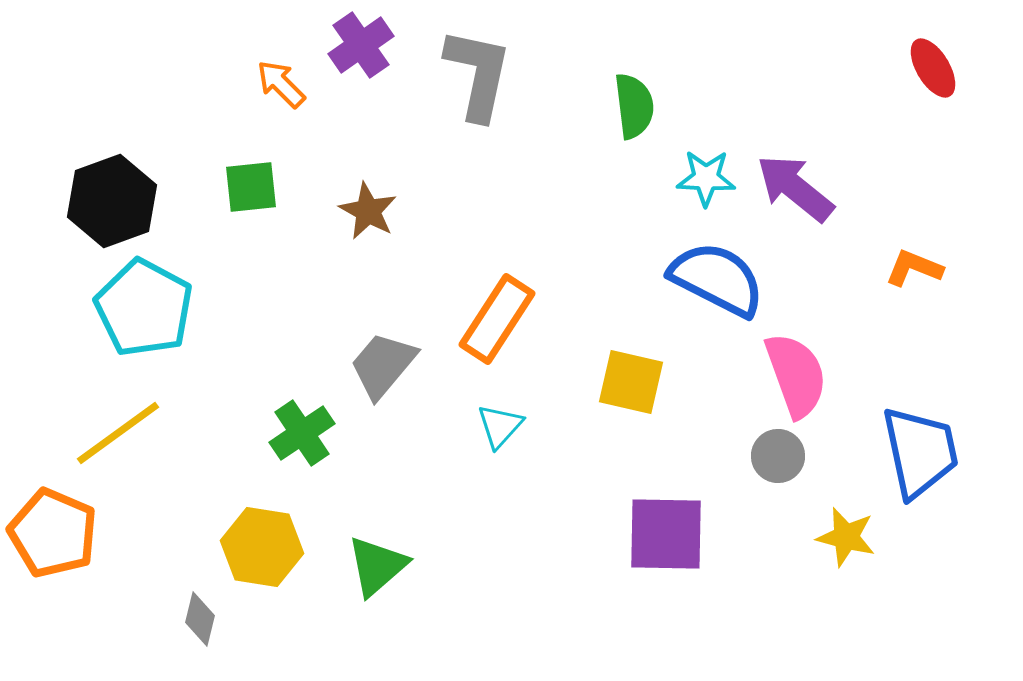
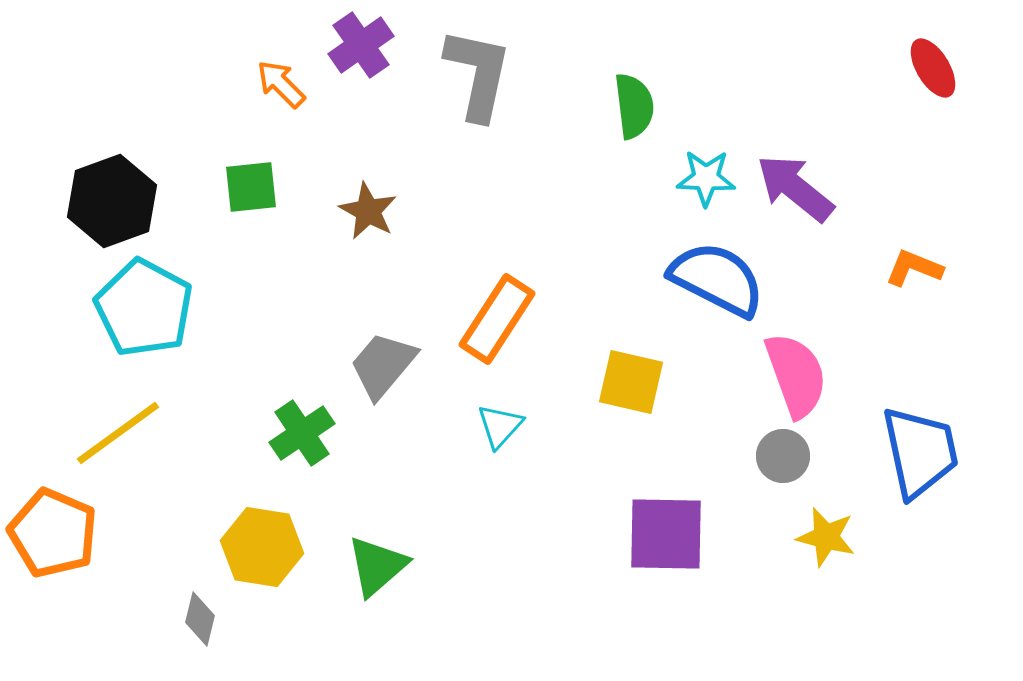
gray circle: moved 5 px right
yellow star: moved 20 px left
